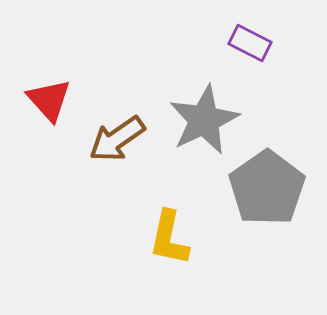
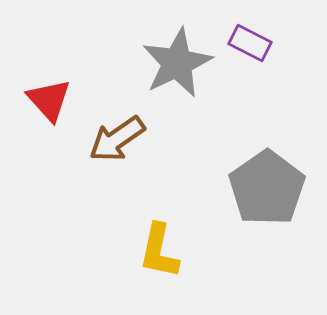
gray star: moved 27 px left, 57 px up
yellow L-shape: moved 10 px left, 13 px down
